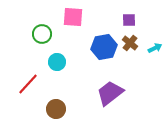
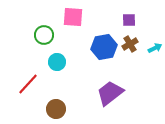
green circle: moved 2 px right, 1 px down
brown cross: moved 1 px down; rotated 21 degrees clockwise
